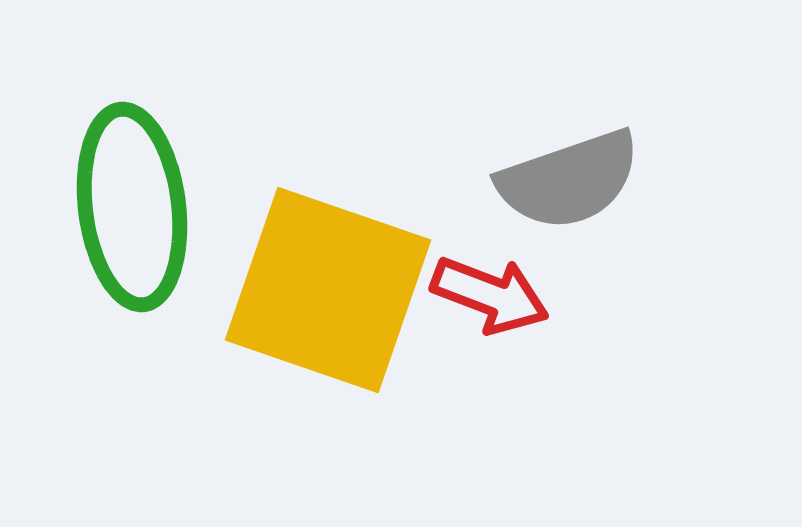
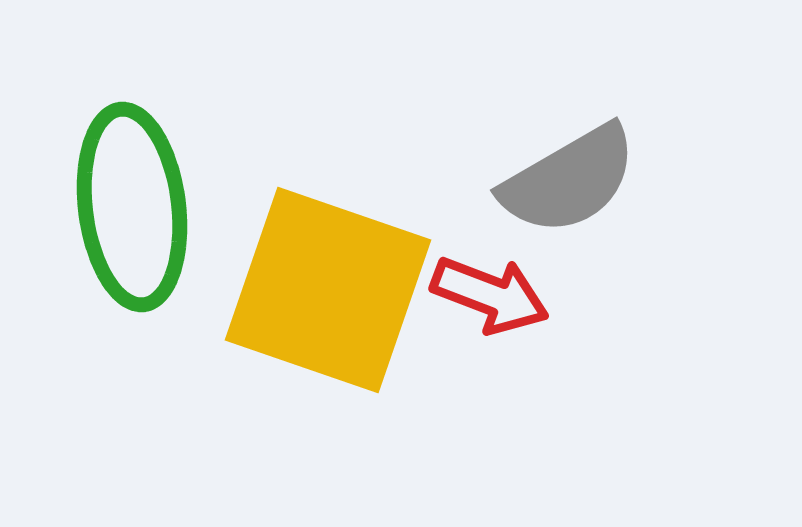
gray semicircle: rotated 11 degrees counterclockwise
